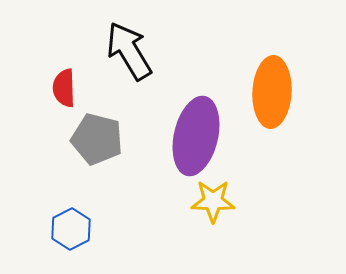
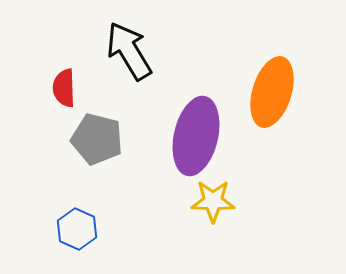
orange ellipse: rotated 14 degrees clockwise
blue hexagon: moved 6 px right; rotated 9 degrees counterclockwise
